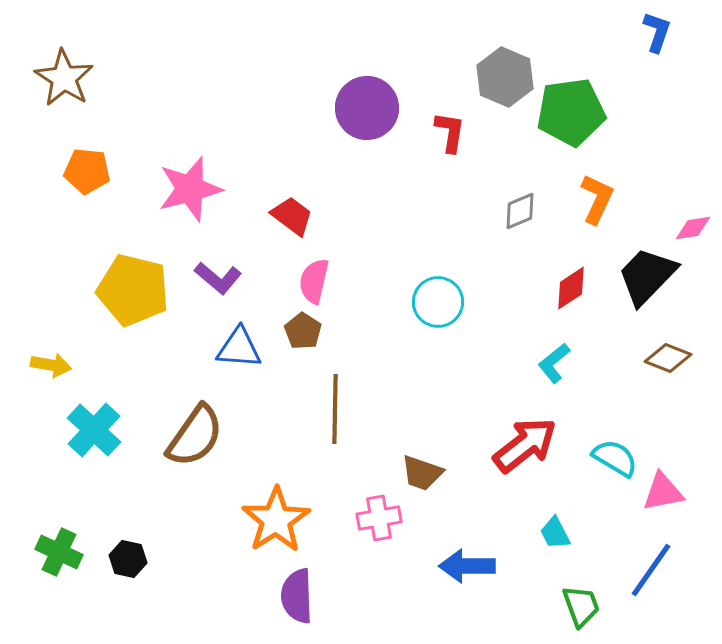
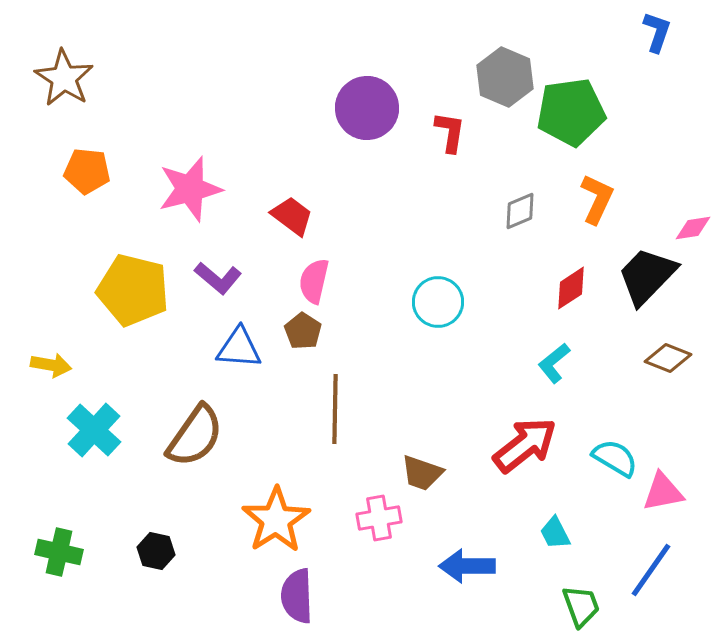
green cross: rotated 12 degrees counterclockwise
black hexagon: moved 28 px right, 8 px up
